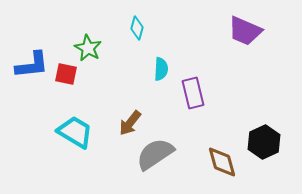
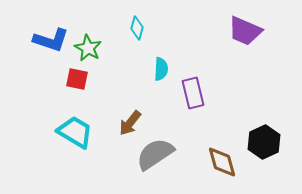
blue L-shape: moved 19 px right, 25 px up; rotated 24 degrees clockwise
red square: moved 11 px right, 5 px down
